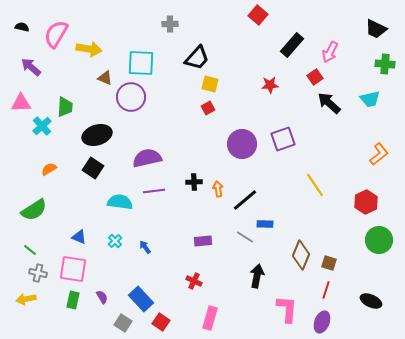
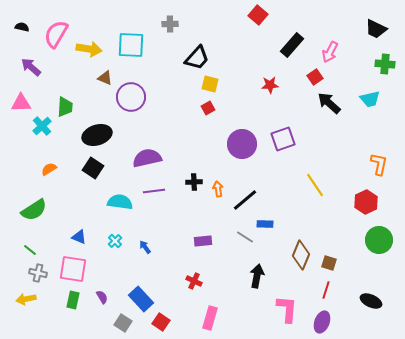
cyan square at (141, 63): moved 10 px left, 18 px up
orange L-shape at (379, 154): moved 10 px down; rotated 40 degrees counterclockwise
